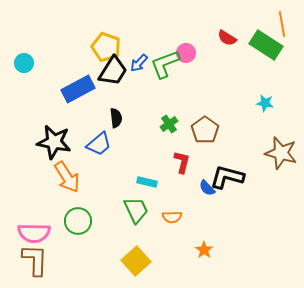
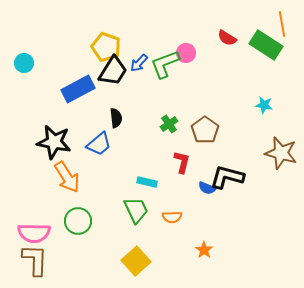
cyan star: moved 1 px left, 2 px down
blue semicircle: rotated 24 degrees counterclockwise
